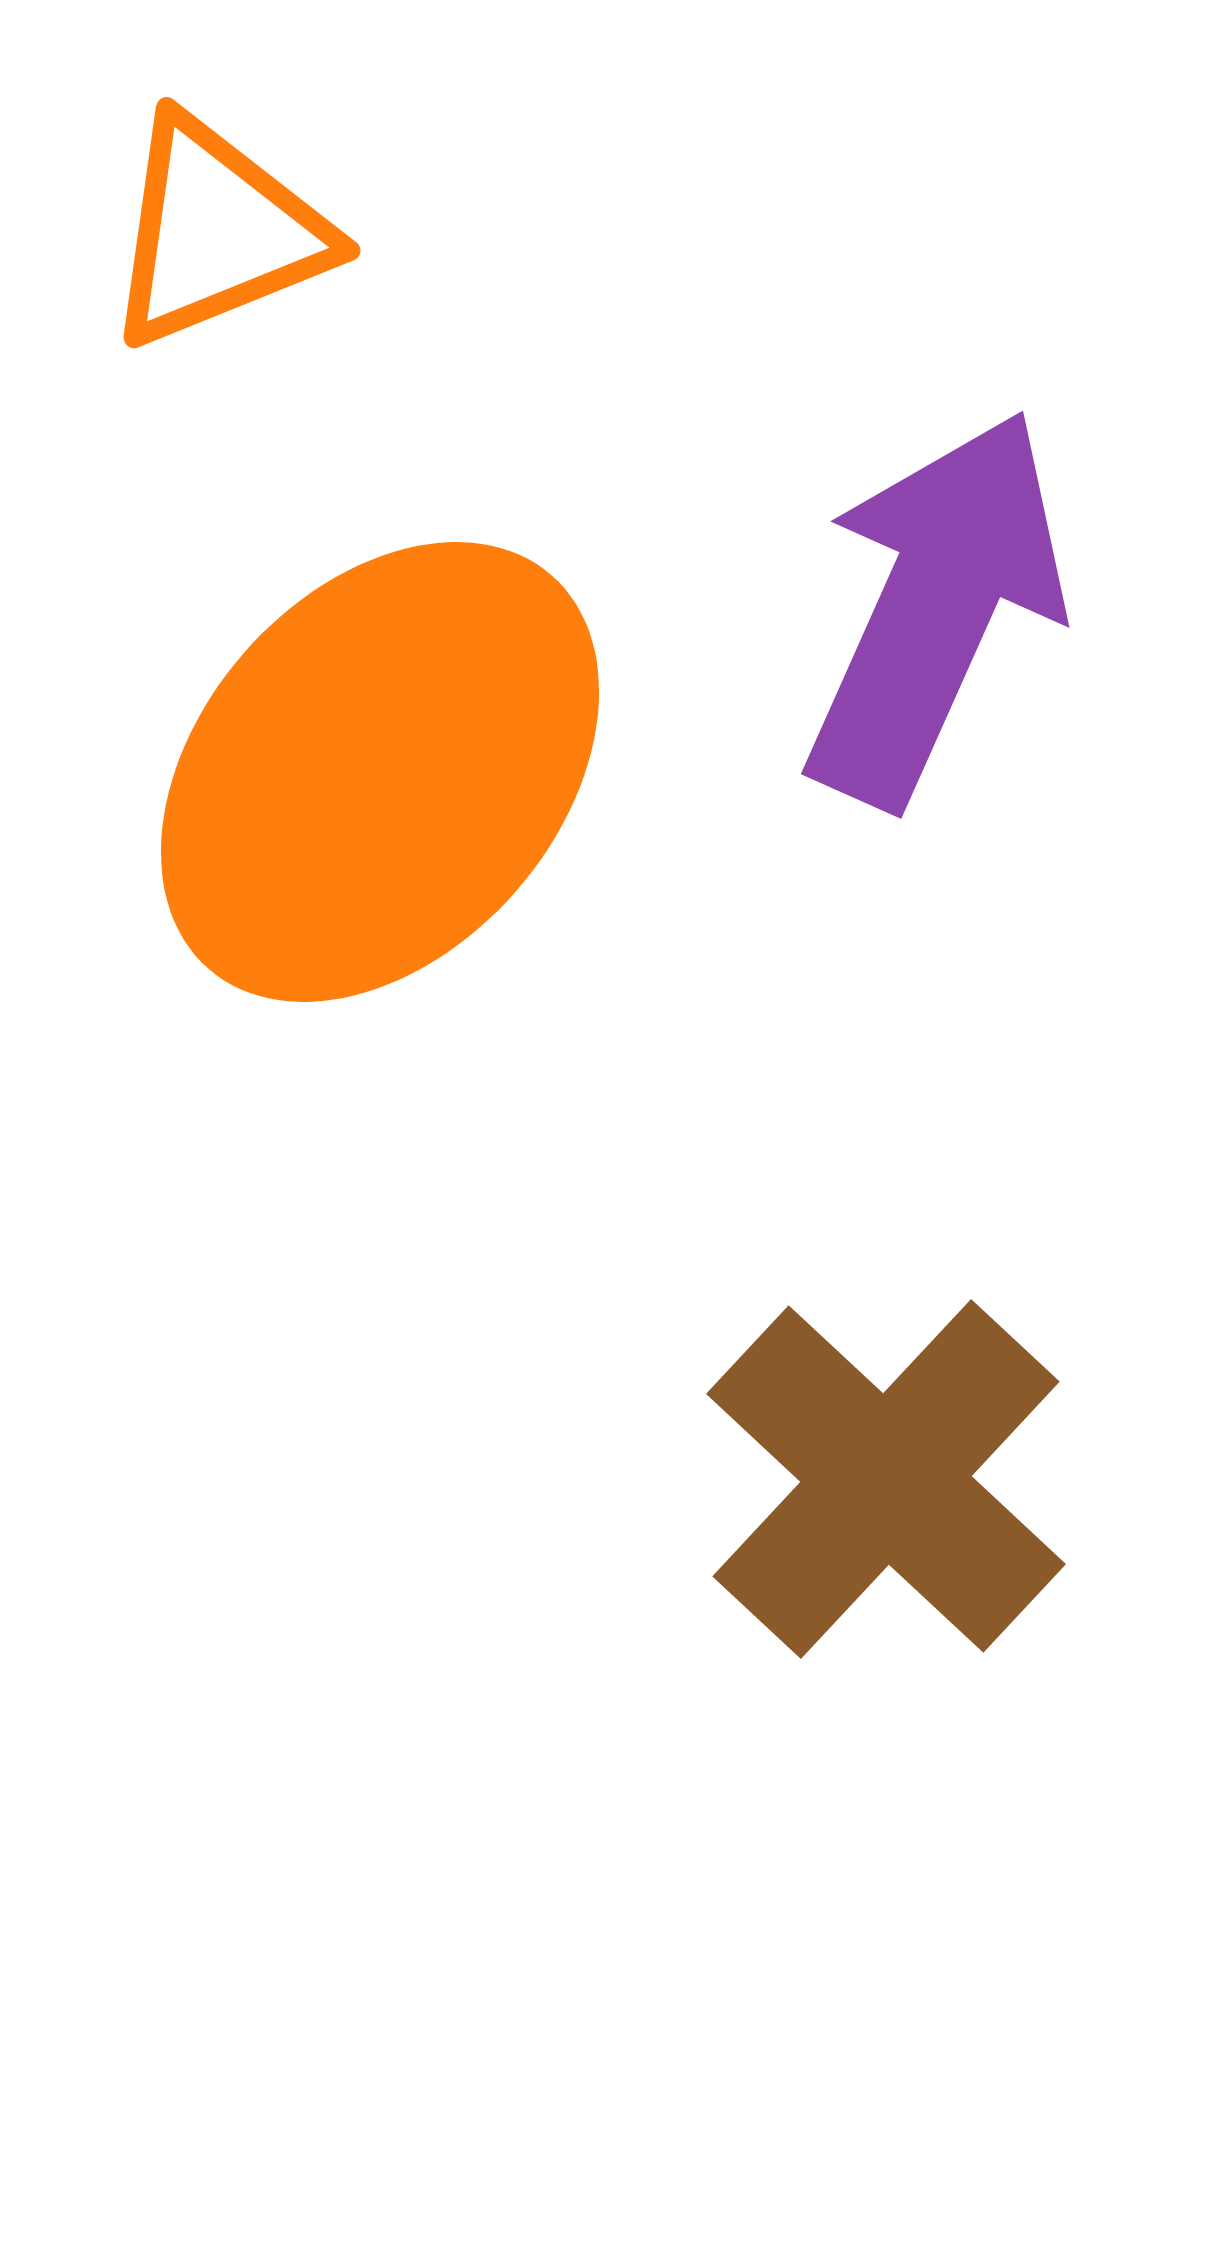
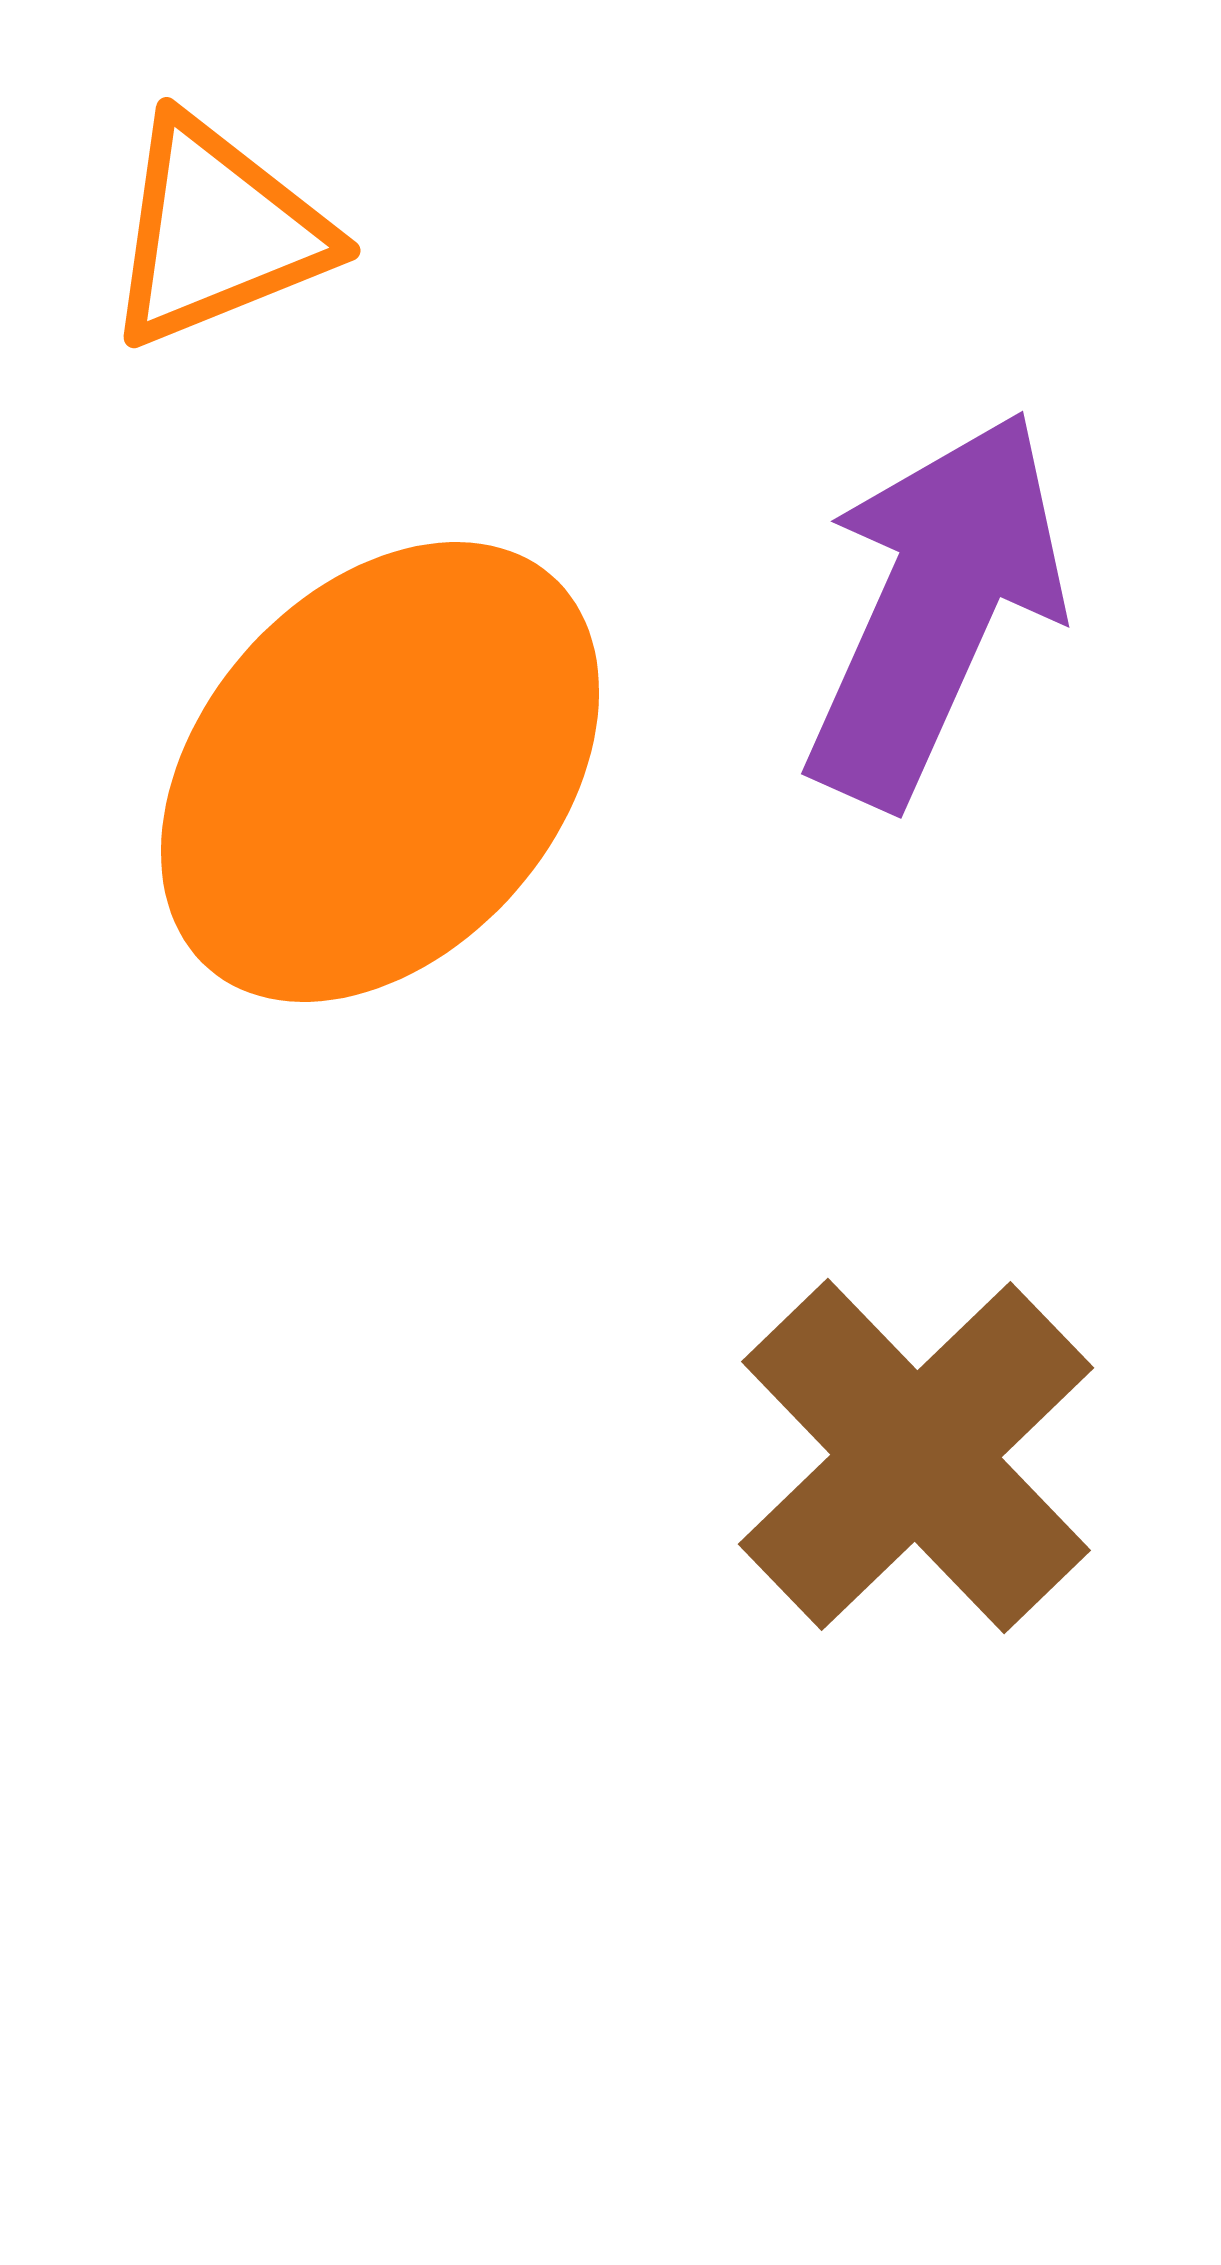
brown cross: moved 30 px right, 23 px up; rotated 3 degrees clockwise
